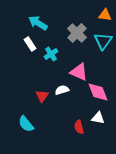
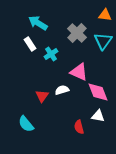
white triangle: moved 2 px up
